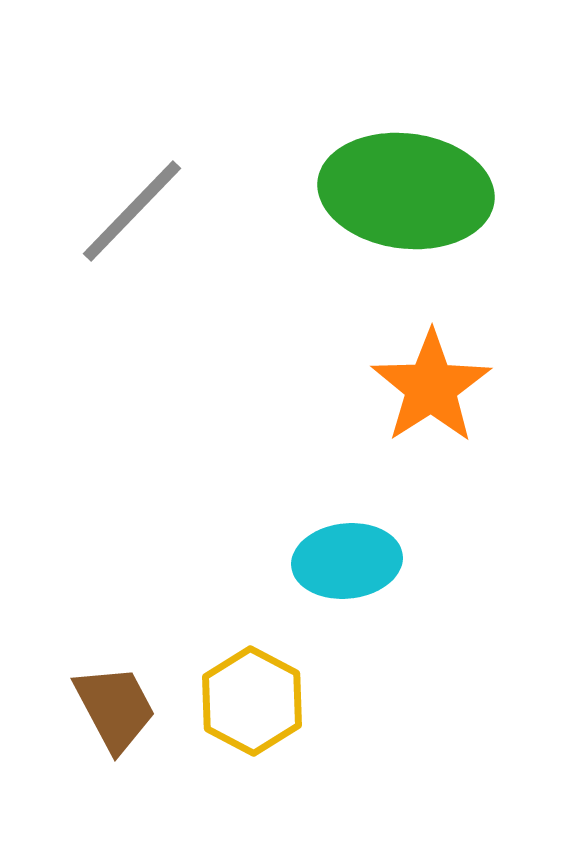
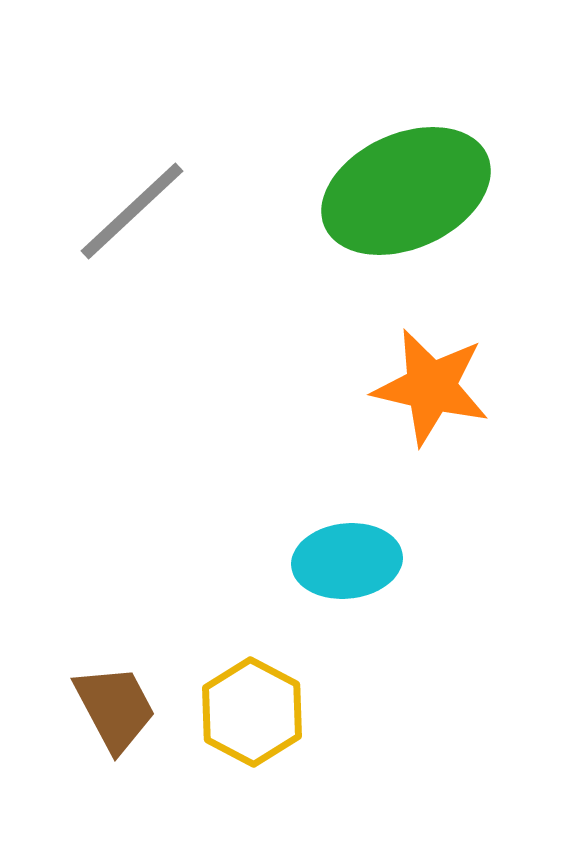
green ellipse: rotated 31 degrees counterclockwise
gray line: rotated 3 degrees clockwise
orange star: rotated 26 degrees counterclockwise
yellow hexagon: moved 11 px down
